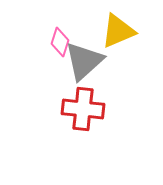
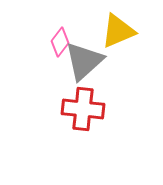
pink diamond: rotated 20 degrees clockwise
